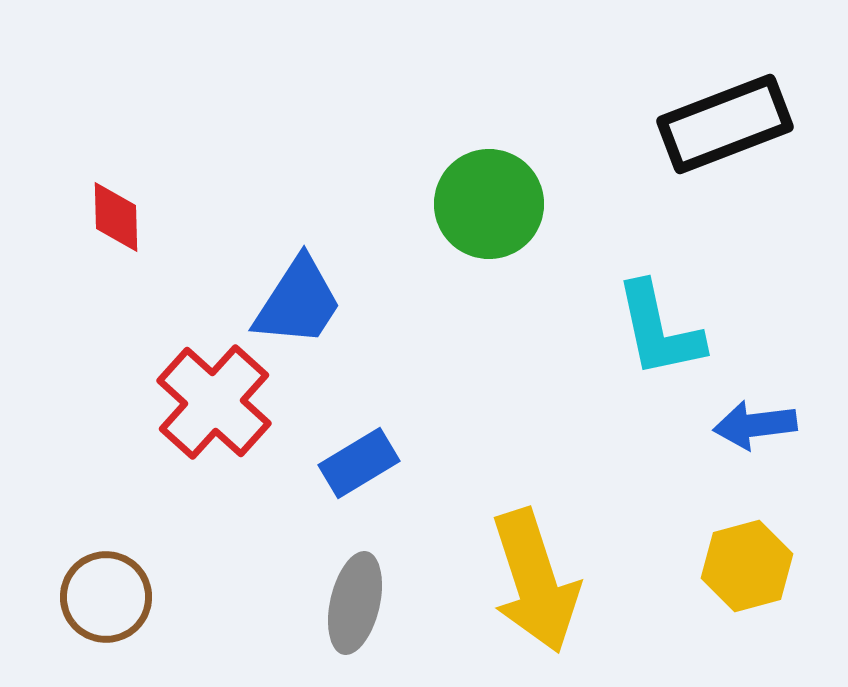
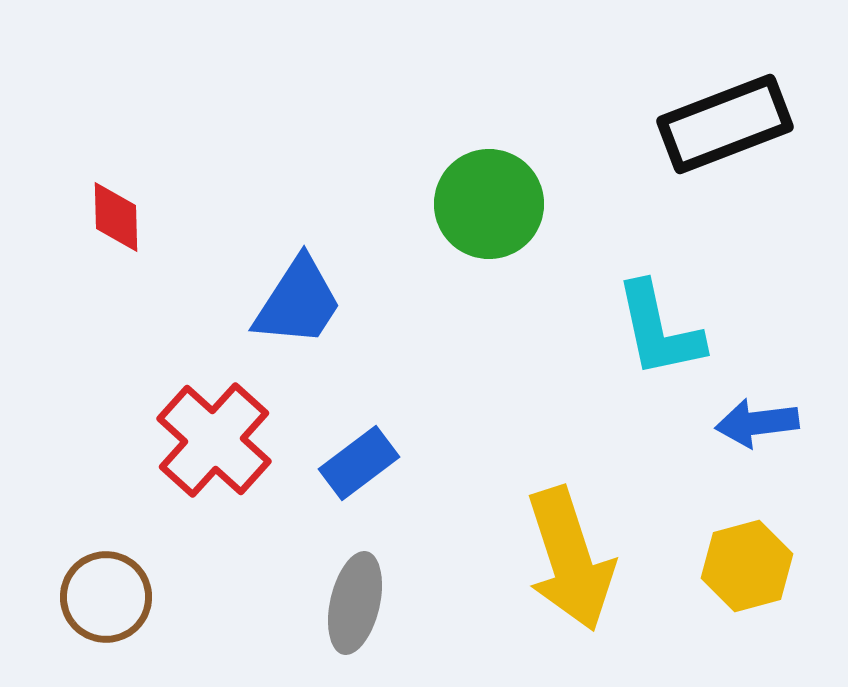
red cross: moved 38 px down
blue arrow: moved 2 px right, 2 px up
blue rectangle: rotated 6 degrees counterclockwise
yellow arrow: moved 35 px right, 22 px up
